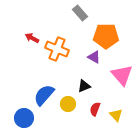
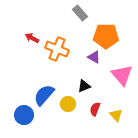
blue circle: moved 3 px up
